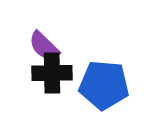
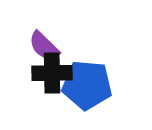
blue pentagon: moved 17 px left
